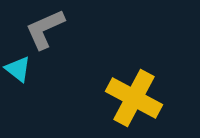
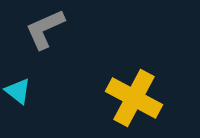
cyan triangle: moved 22 px down
